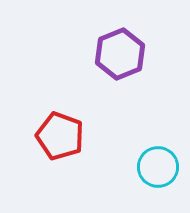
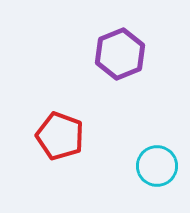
cyan circle: moved 1 px left, 1 px up
